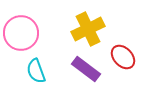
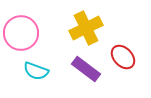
yellow cross: moved 2 px left, 1 px up
cyan semicircle: rotated 50 degrees counterclockwise
